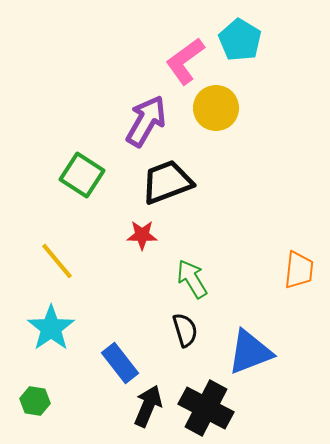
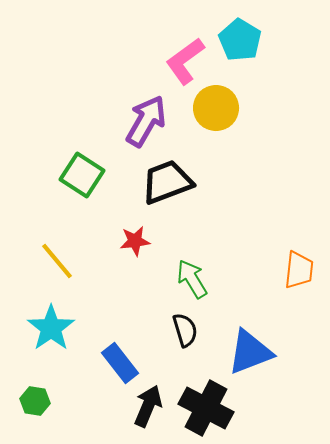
red star: moved 7 px left, 6 px down; rotated 8 degrees counterclockwise
